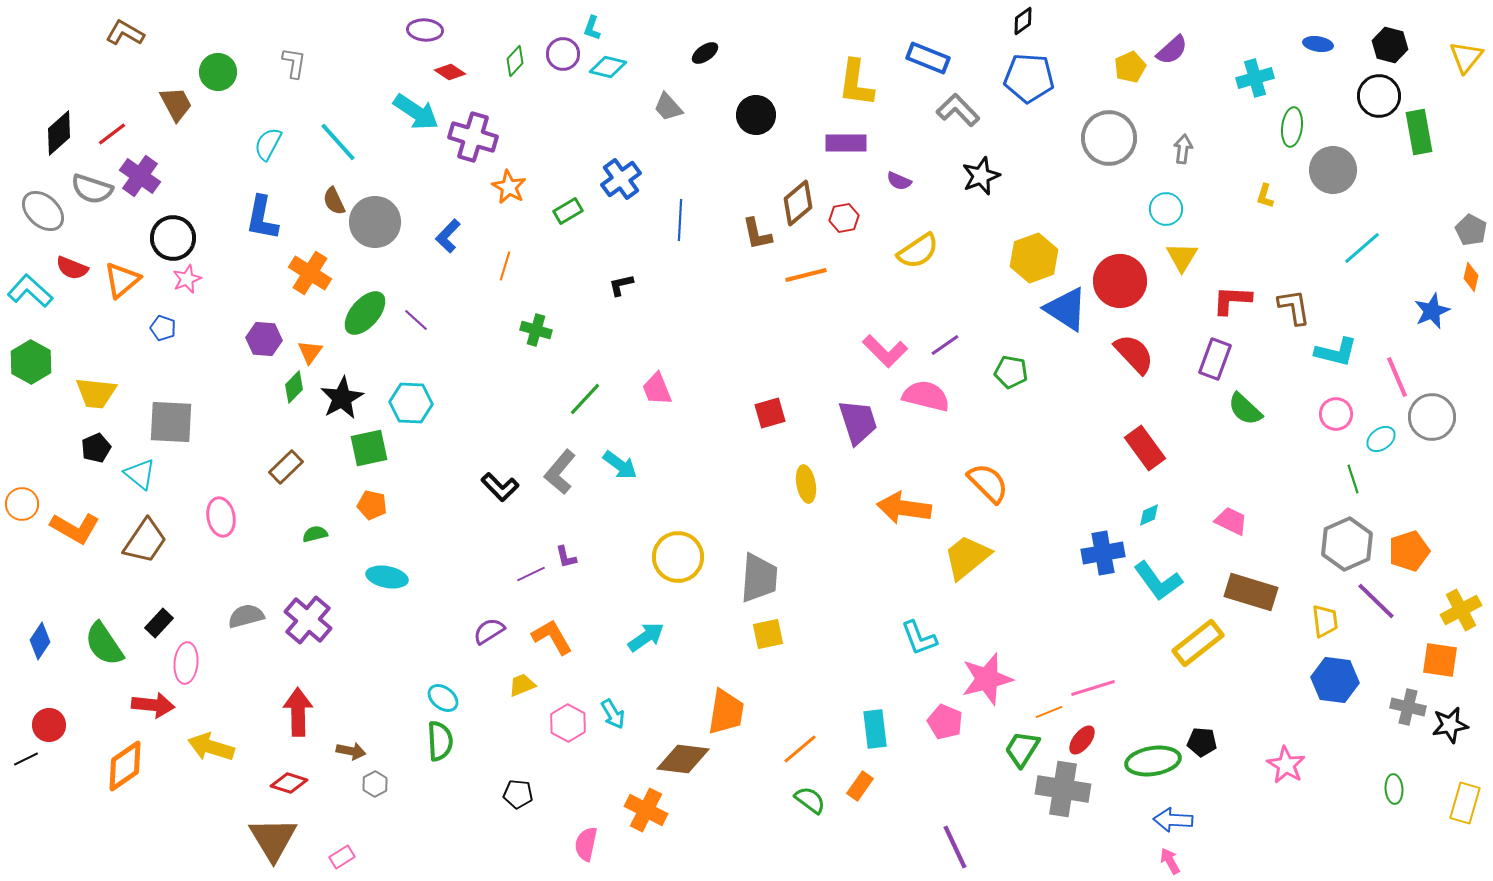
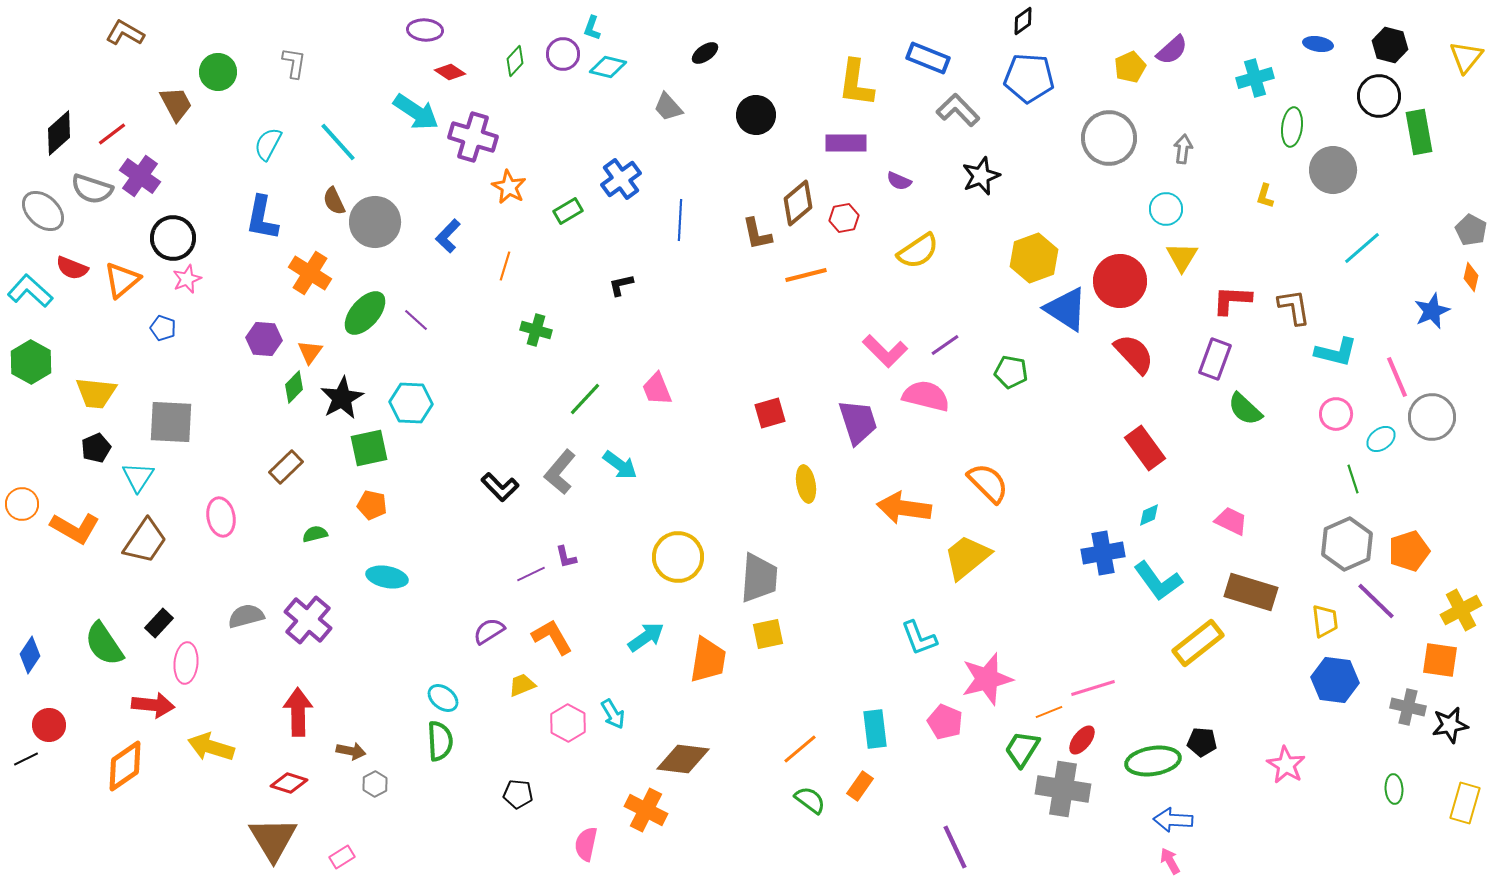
cyan triangle at (140, 474): moved 2 px left, 3 px down; rotated 24 degrees clockwise
blue diamond at (40, 641): moved 10 px left, 14 px down
orange trapezoid at (726, 712): moved 18 px left, 52 px up
